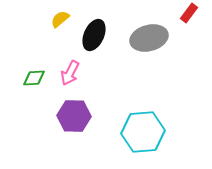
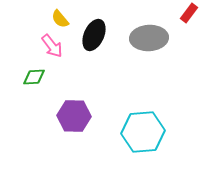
yellow semicircle: rotated 90 degrees counterclockwise
gray ellipse: rotated 12 degrees clockwise
pink arrow: moved 18 px left, 27 px up; rotated 65 degrees counterclockwise
green diamond: moved 1 px up
